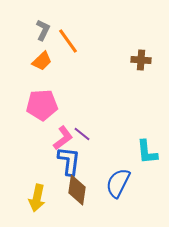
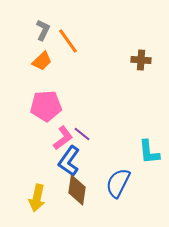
pink pentagon: moved 4 px right, 1 px down
cyan L-shape: moved 2 px right
blue L-shape: rotated 152 degrees counterclockwise
